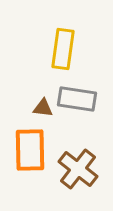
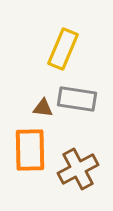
yellow rectangle: rotated 15 degrees clockwise
brown cross: rotated 24 degrees clockwise
